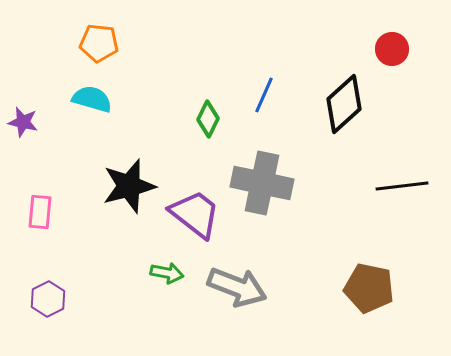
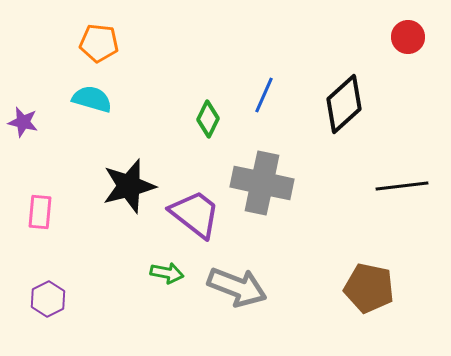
red circle: moved 16 px right, 12 px up
